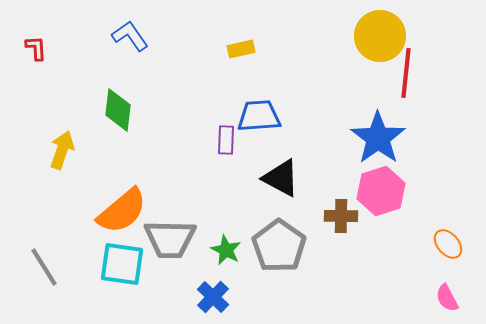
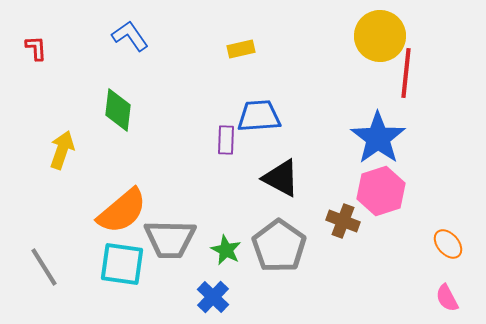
brown cross: moved 2 px right, 5 px down; rotated 20 degrees clockwise
